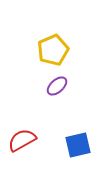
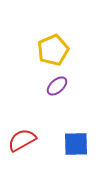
blue square: moved 2 px left, 1 px up; rotated 12 degrees clockwise
